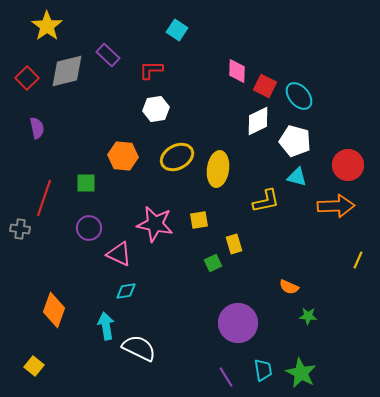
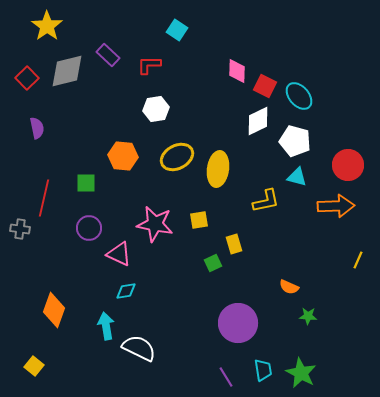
red L-shape at (151, 70): moved 2 px left, 5 px up
red line at (44, 198): rotated 6 degrees counterclockwise
